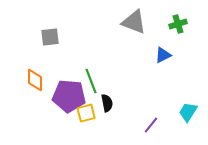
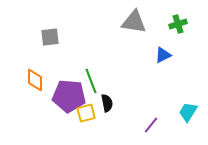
gray triangle: rotated 12 degrees counterclockwise
